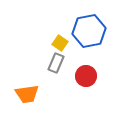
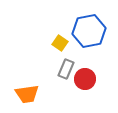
gray rectangle: moved 10 px right, 6 px down
red circle: moved 1 px left, 3 px down
